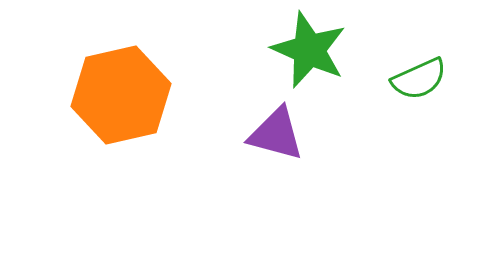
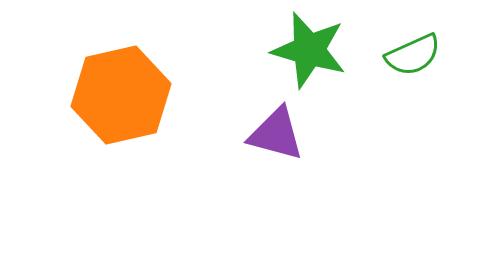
green star: rotated 8 degrees counterclockwise
green semicircle: moved 6 px left, 24 px up
